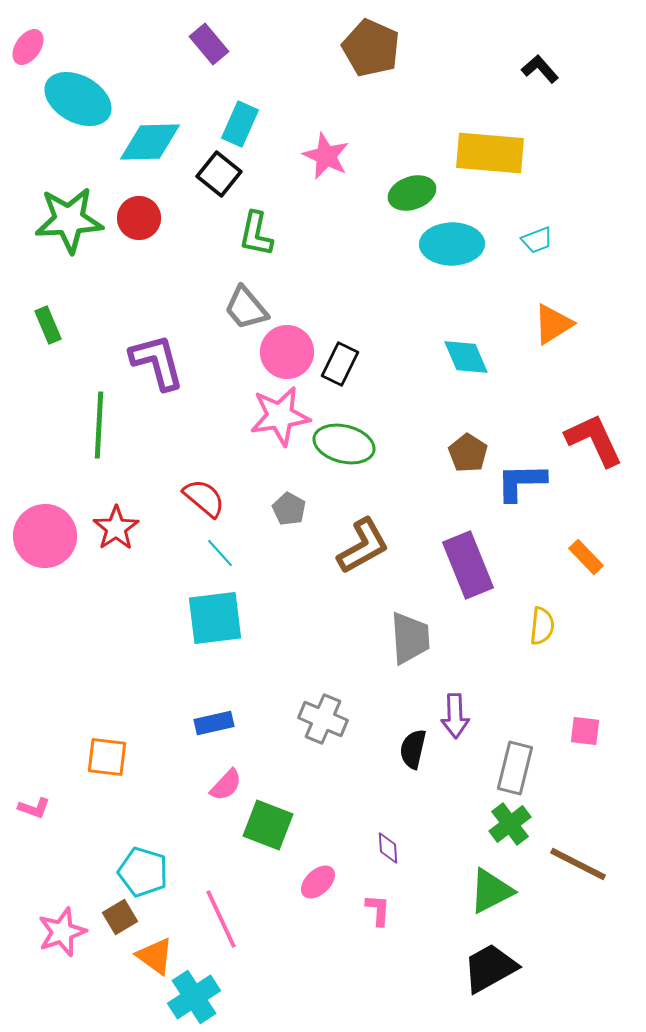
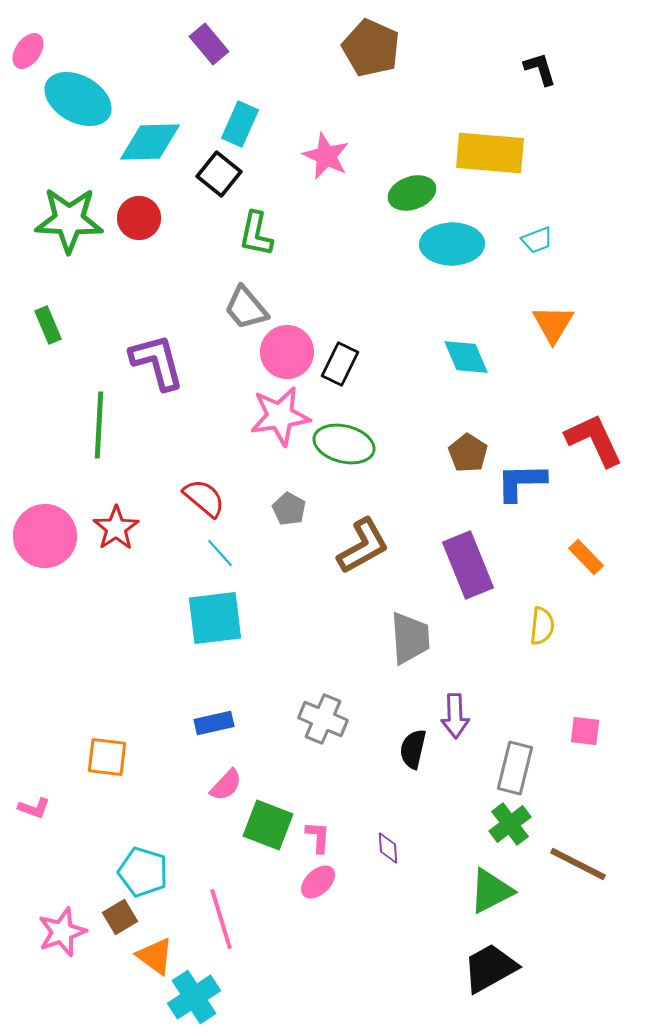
pink ellipse at (28, 47): moved 4 px down
black L-shape at (540, 69): rotated 24 degrees clockwise
green star at (69, 220): rotated 6 degrees clockwise
orange triangle at (553, 324): rotated 27 degrees counterclockwise
pink L-shape at (378, 910): moved 60 px left, 73 px up
pink line at (221, 919): rotated 8 degrees clockwise
